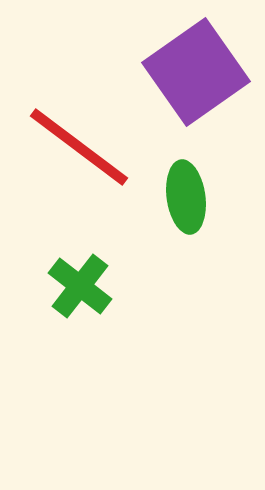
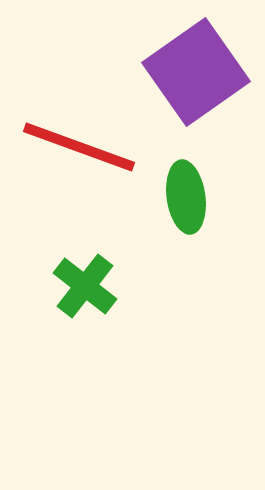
red line: rotated 17 degrees counterclockwise
green cross: moved 5 px right
